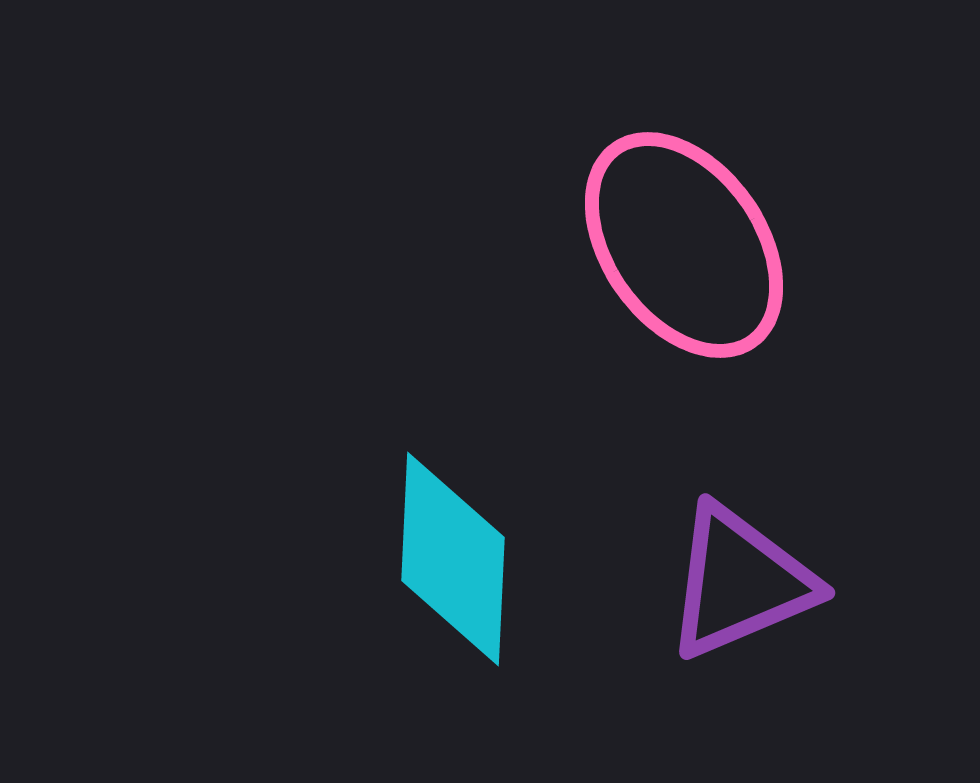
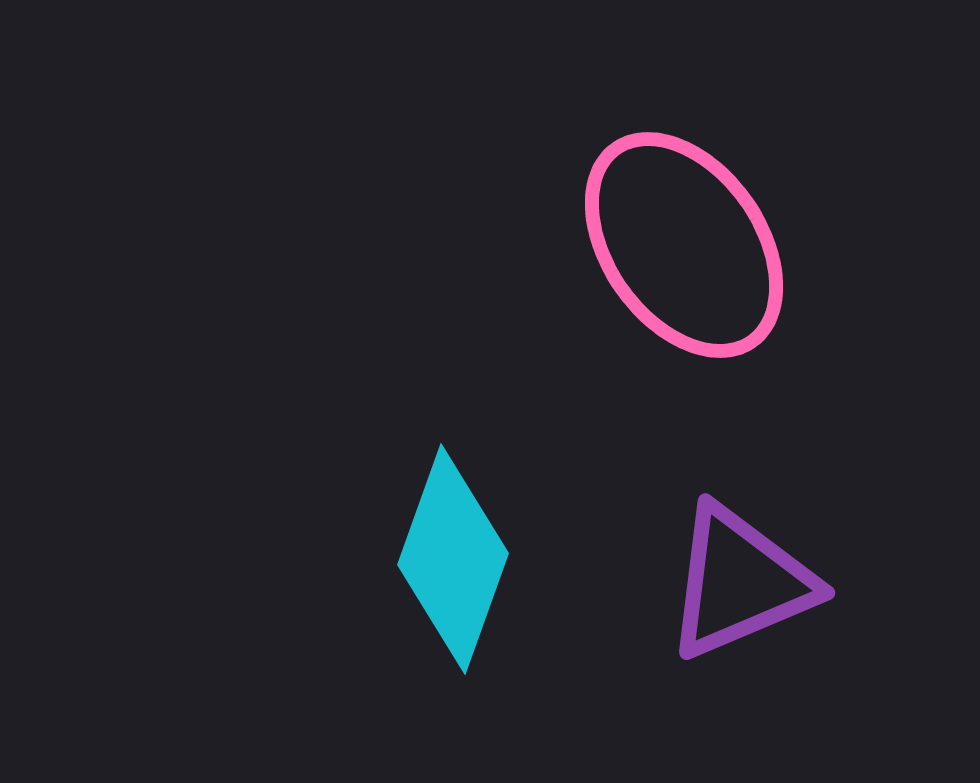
cyan diamond: rotated 17 degrees clockwise
